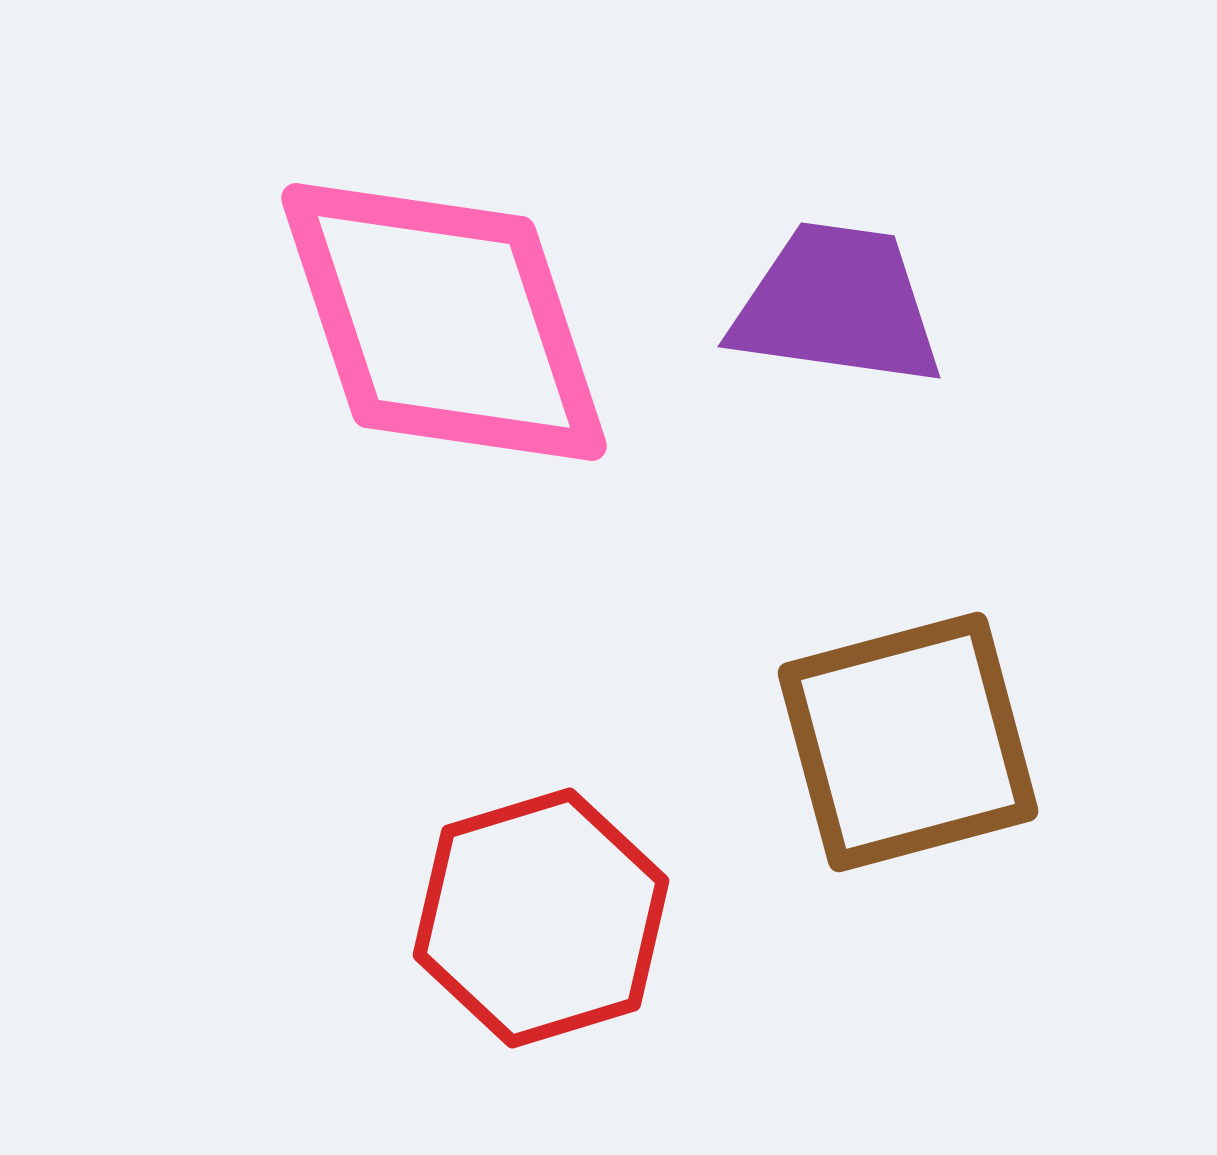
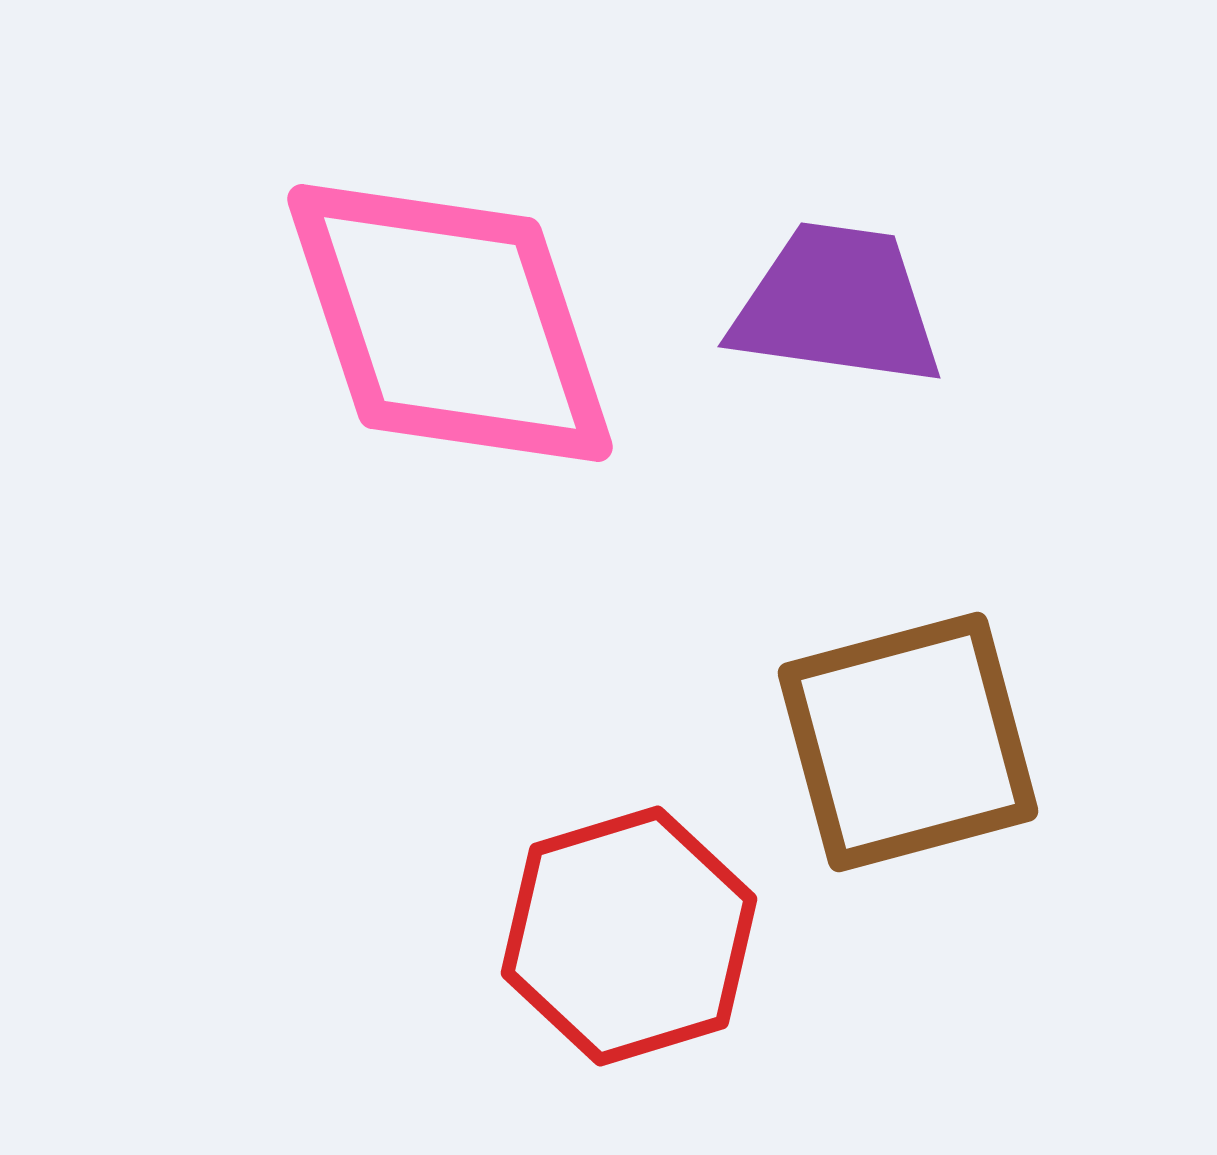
pink diamond: moved 6 px right, 1 px down
red hexagon: moved 88 px right, 18 px down
